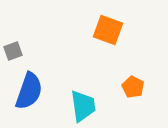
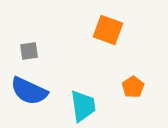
gray square: moved 16 px right; rotated 12 degrees clockwise
orange pentagon: rotated 10 degrees clockwise
blue semicircle: rotated 96 degrees clockwise
